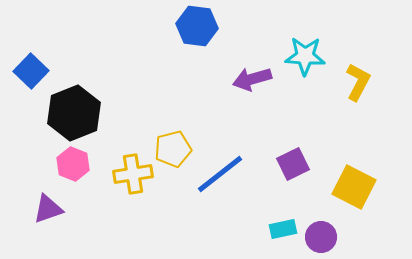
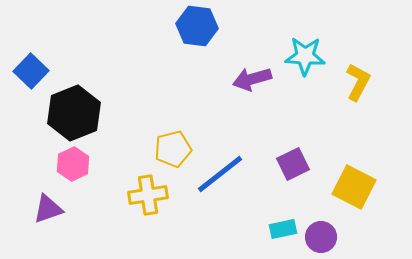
pink hexagon: rotated 12 degrees clockwise
yellow cross: moved 15 px right, 21 px down
